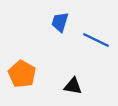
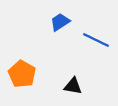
blue trapezoid: rotated 40 degrees clockwise
